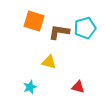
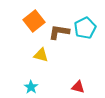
orange square: rotated 35 degrees clockwise
cyan pentagon: rotated 10 degrees counterclockwise
yellow triangle: moved 8 px left, 7 px up
cyan star: moved 1 px right; rotated 16 degrees counterclockwise
